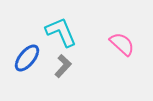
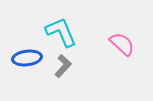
blue ellipse: rotated 44 degrees clockwise
